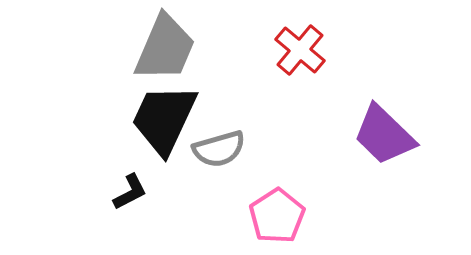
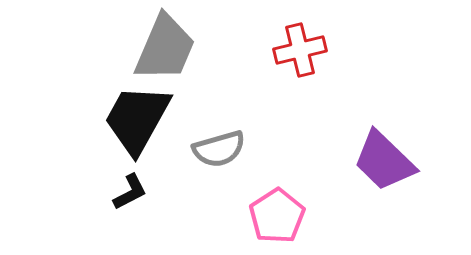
red cross: rotated 36 degrees clockwise
black trapezoid: moved 27 px left; rotated 4 degrees clockwise
purple trapezoid: moved 26 px down
